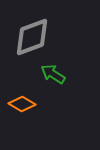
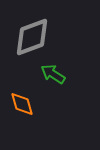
orange diamond: rotated 44 degrees clockwise
